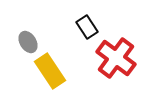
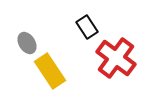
gray ellipse: moved 1 px left, 1 px down
